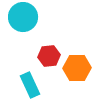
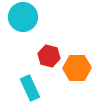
red hexagon: rotated 20 degrees clockwise
cyan rectangle: moved 3 px down
